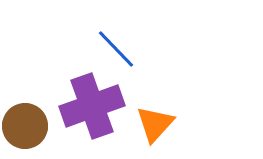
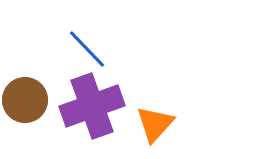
blue line: moved 29 px left
brown circle: moved 26 px up
